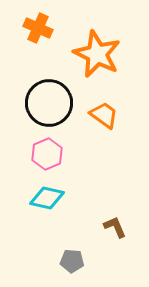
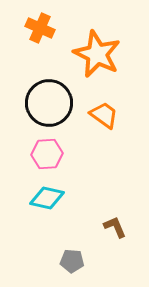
orange cross: moved 2 px right
pink hexagon: rotated 20 degrees clockwise
